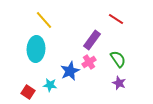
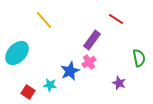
cyan ellipse: moved 19 px left, 4 px down; rotated 40 degrees clockwise
green semicircle: moved 21 px right, 1 px up; rotated 24 degrees clockwise
